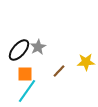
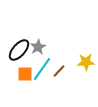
cyan line: moved 15 px right, 22 px up
